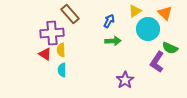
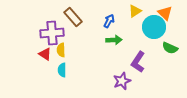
brown rectangle: moved 3 px right, 3 px down
cyan circle: moved 6 px right, 2 px up
green arrow: moved 1 px right, 1 px up
purple L-shape: moved 19 px left
purple star: moved 3 px left, 1 px down; rotated 12 degrees clockwise
